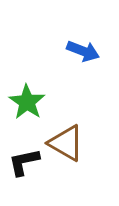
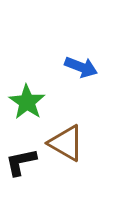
blue arrow: moved 2 px left, 16 px down
black L-shape: moved 3 px left
